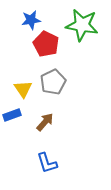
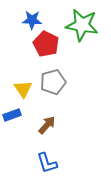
blue star: moved 1 px right; rotated 12 degrees clockwise
gray pentagon: rotated 10 degrees clockwise
brown arrow: moved 2 px right, 3 px down
